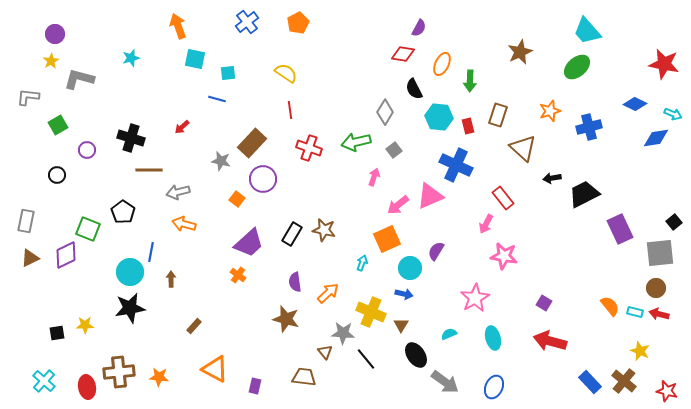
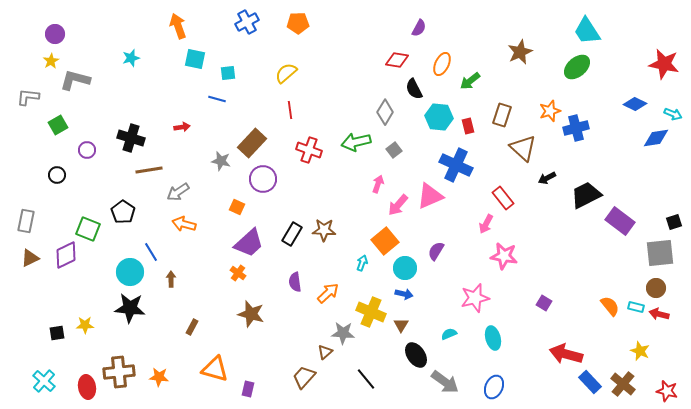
blue cross at (247, 22): rotated 10 degrees clockwise
orange pentagon at (298, 23): rotated 25 degrees clockwise
cyan trapezoid at (587, 31): rotated 8 degrees clockwise
red diamond at (403, 54): moved 6 px left, 6 px down
yellow semicircle at (286, 73): rotated 75 degrees counterclockwise
gray L-shape at (79, 79): moved 4 px left, 1 px down
green arrow at (470, 81): rotated 50 degrees clockwise
brown rectangle at (498, 115): moved 4 px right
red arrow at (182, 127): rotated 147 degrees counterclockwise
blue cross at (589, 127): moved 13 px left, 1 px down
red cross at (309, 148): moved 2 px down
brown line at (149, 170): rotated 8 degrees counterclockwise
pink arrow at (374, 177): moved 4 px right, 7 px down
black arrow at (552, 178): moved 5 px left; rotated 18 degrees counterclockwise
gray arrow at (178, 192): rotated 20 degrees counterclockwise
black trapezoid at (584, 194): moved 2 px right, 1 px down
orange square at (237, 199): moved 8 px down; rotated 14 degrees counterclockwise
pink arrow at (398, 205): rotated 10 degrees counterclockwise
black square at (674, 222): rotated 21 degrees clockwise
purple rectangle at (620, 229): moved 8 px up; rotated 28 degrees counterclockwise
brown star at (324, 230): rotated 10 degrees counterclockwise
orange square at (387, 239): moved 2 px left, 2 px down; rotated 16 degrees counterclockwise
blue line at (151, 252): rotated 42 degrees counterclockwise
cyan circle at (410, 268): moved 5 px left
orange cross at (238, 275): moved 2 px up
pink star at (475, 298): rotated 16 degrees clockwise
black star at (130, 308): rotated 16 degrees clockwise
cyan rectangle at (635, 312): moved 1 px right, 5 px up
brown star at (286, 319): moved 35 px left, 5 px up
brown rectangle at (194, 326): moved 2 px left, 1 px down; rotated 14 degrees counterclockwise
red arrow at (550, 341): moved 16 px right, 13 px down
brown triangle at (325, 352): rotated 28 degrees clockwise
black line at (366, 359): moved 20 px down
orange triangle at (215, 369): rotated 12 degrees counterclockwise
brown trapezoid at (304, 377): rotated 55 degrees counterclockwise
brown cross at (624, 381): moved 1 px left, 3 px down
purple rectangle at (255, 386): moved 7 px left, 3 px down
